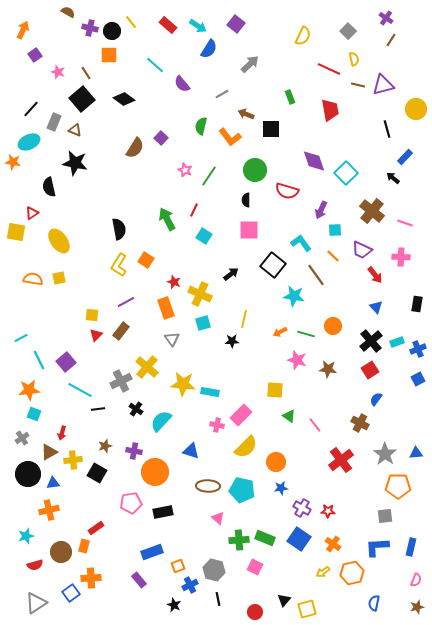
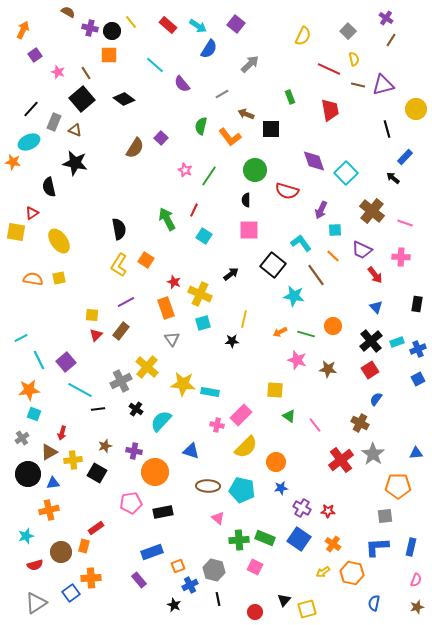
gray star at (385, 454): moved 12 px left
orange hexagon at (352, 573): rotated 25 degrees clockwise
